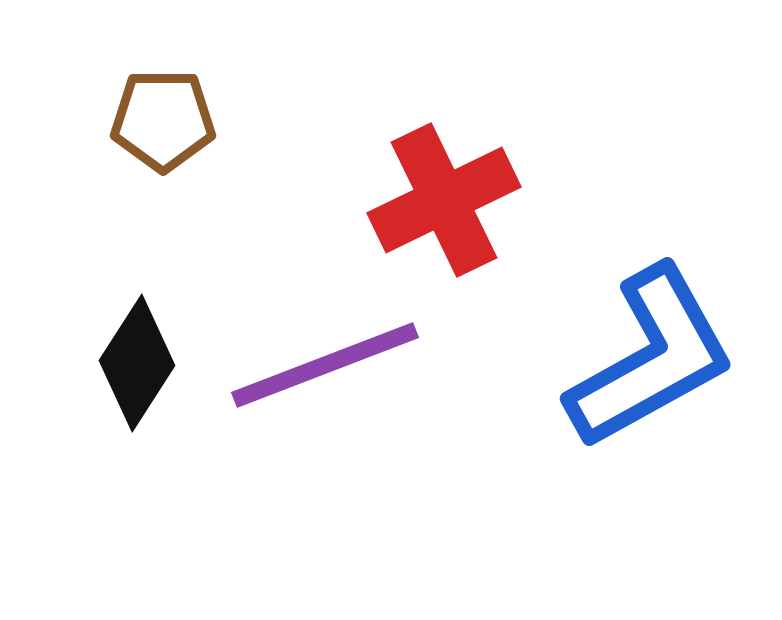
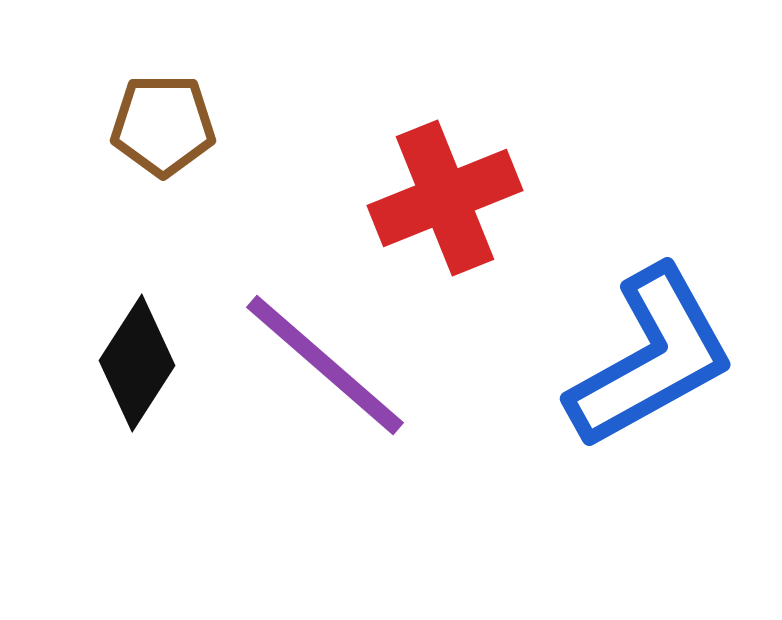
brown pentagon: moved 5 px down
red cross: moved 1 px right, 2 px up; rotated 4 degrees clockwise
purple line: rotated 62 degrees clockwise
